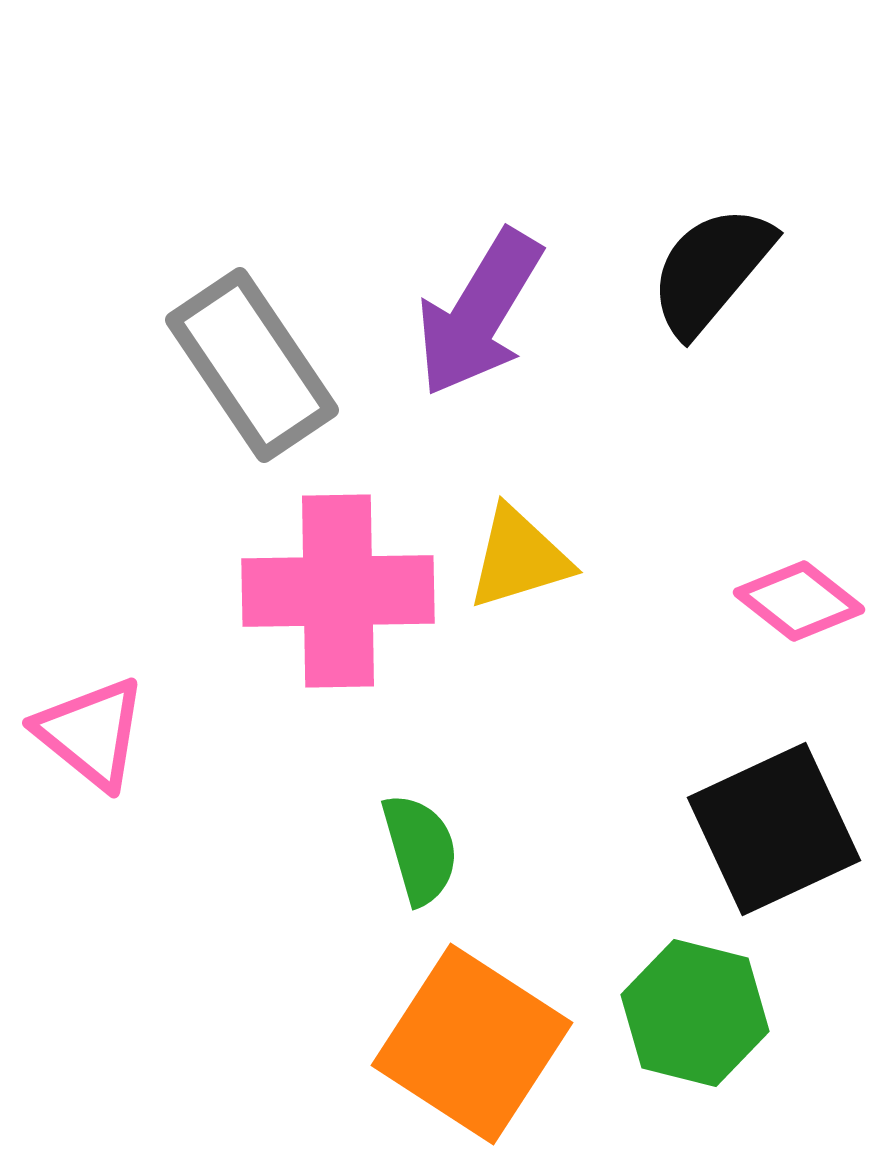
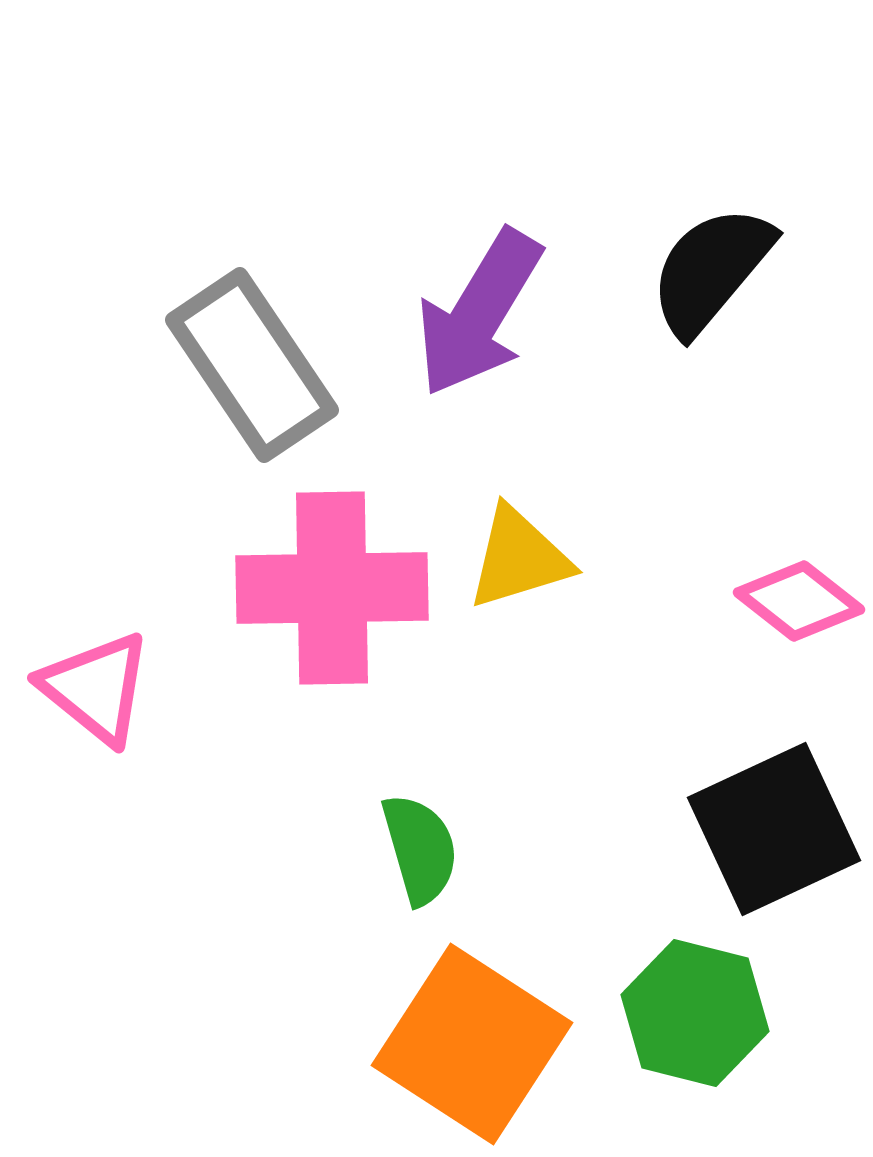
pink cross: moved 6 px left, 3 px up
pink triangle: moved 5 px right, 45 px up
